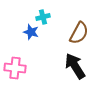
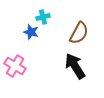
pink cross: moved 2 px up; rotated 25 degrees clockwise
